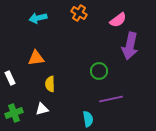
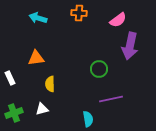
orange cross: rotated 28 degrees counterclockwise
cyan arrow: rotated 30 degrees clockwise
green circle: moved 2 px up
